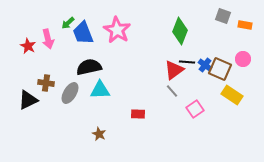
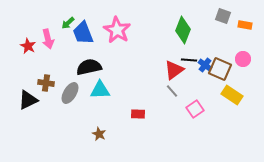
green diamond: moved 3 px right, 1 px up
black line: moved 2 px right, 2 px up
